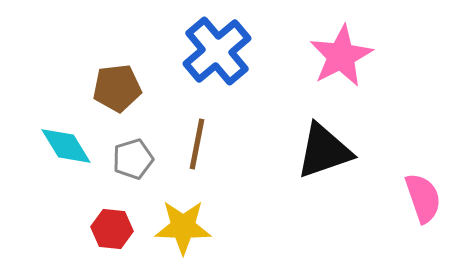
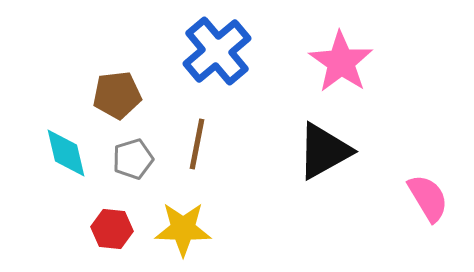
pink star: moved 6 px down; rotated 10 degrees counterclockwise
brown pentagon: moved 7 px down
cyan diamond: moved 7 px down; rotated 18 degrees clockwise
black triangle: rotated 10 degrees counterclockwise
pink semicircle: moved 5 px right; rotated 12 degrees counterclockwise
yellow star: moved 2 px down
